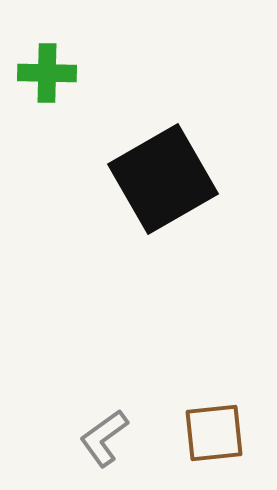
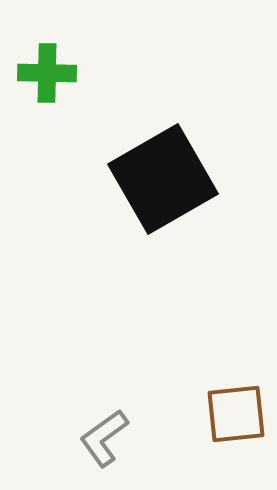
brown square: moved 22 px right, 19 px up
